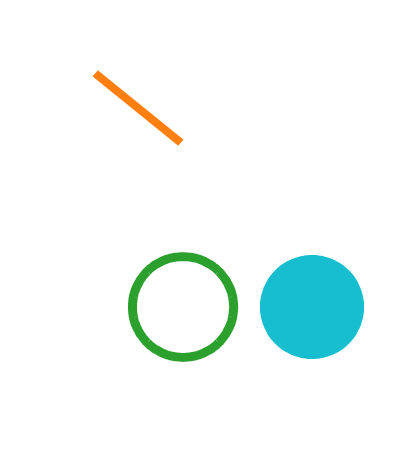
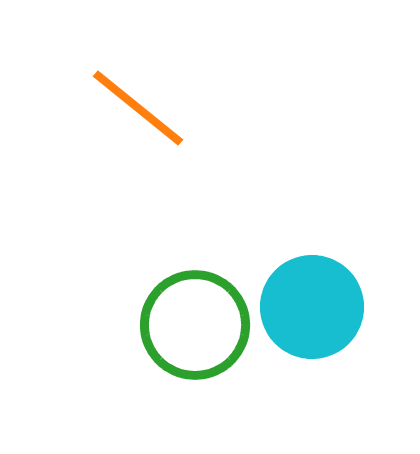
green circle: moved 12 px right, 18 px down
